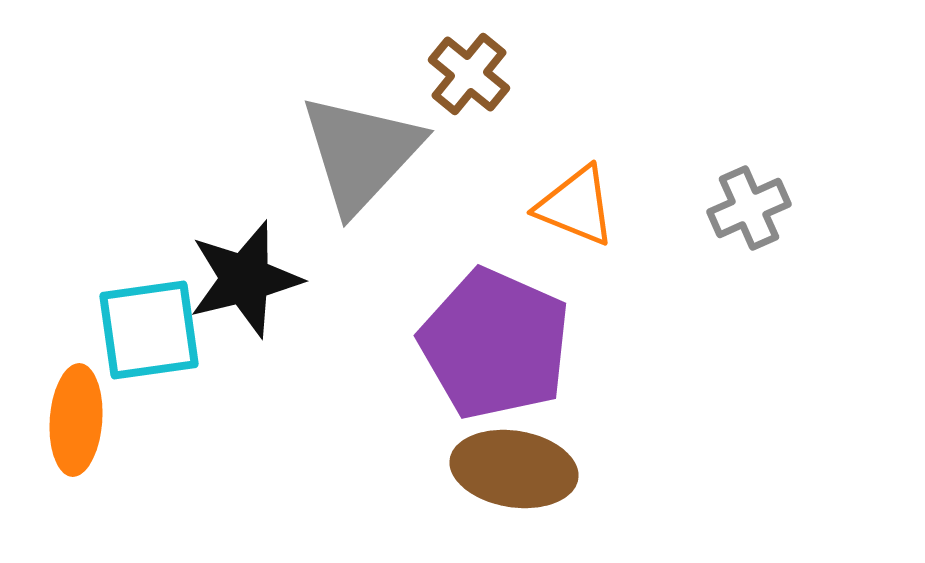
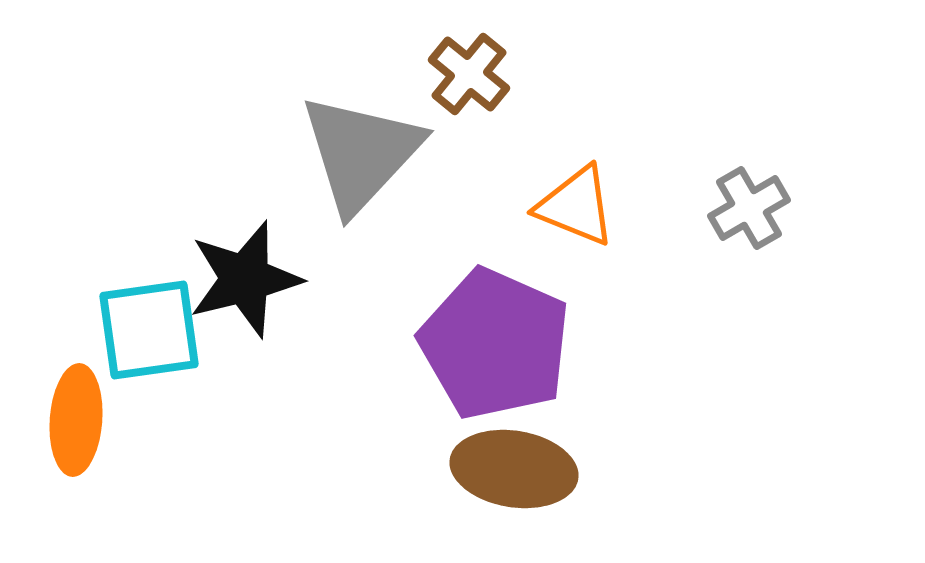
gray cross: rotated 6 degrees counterclockwise
